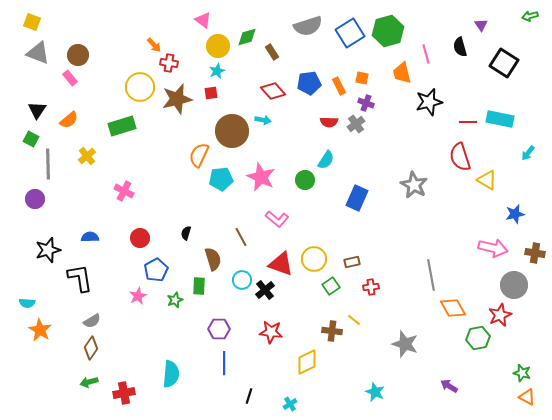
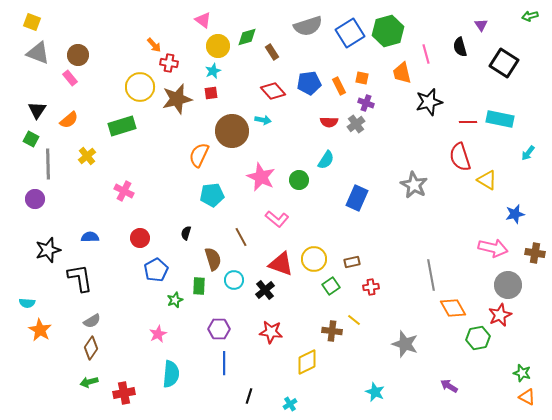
cyan star at (217, 71): moved 4 px left
cyan pentagon at (221, 179): moved 9 px left, 16 px down
green circle at (305, 180): moved 6 px left
cyan circle at (242, 280): moved 8 px left
gray circle at (514, 285): moved 6 px left
pink star at (138, 296): moved 20 px right, 38 px down
